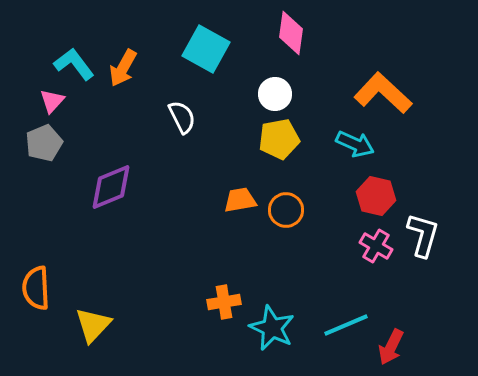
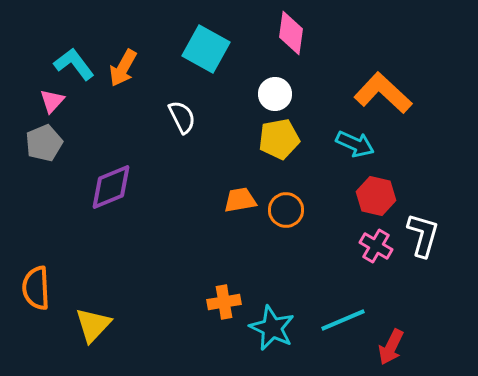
cyan line: moved 3 px left, 5 px up
